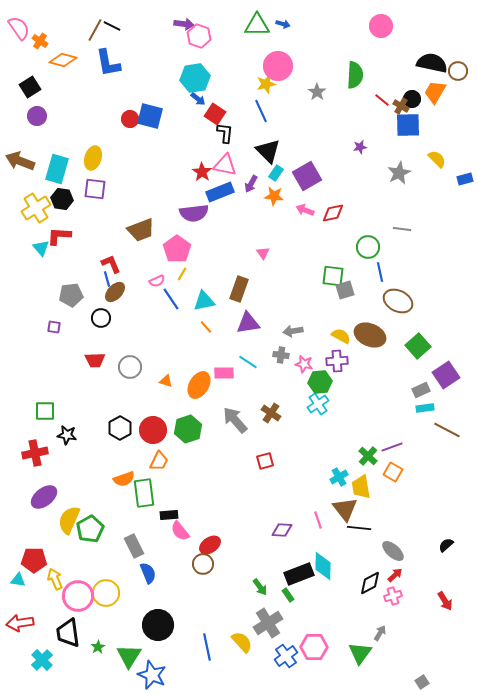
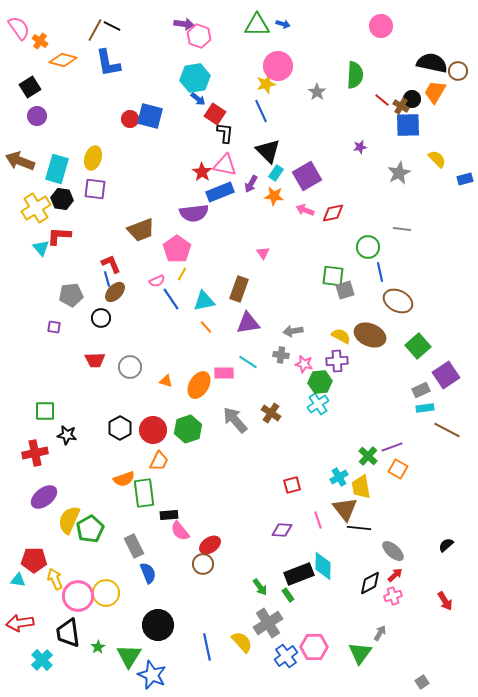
red square at (265, 461): moved 27 px right, 24 px down
orange square at (393, 472): moved 5 px right, 3 px up
